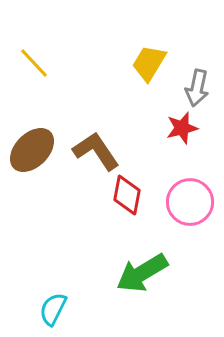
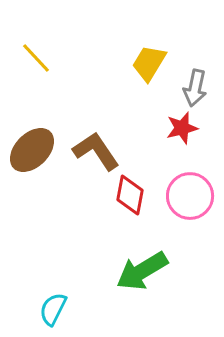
yellow line: moved 2 px right, 5 px up
gray arrow: moved 2 px left
red diamond: moved 3 px right
pink circle: moved 6 px up
green arrow: moved 2 px up
